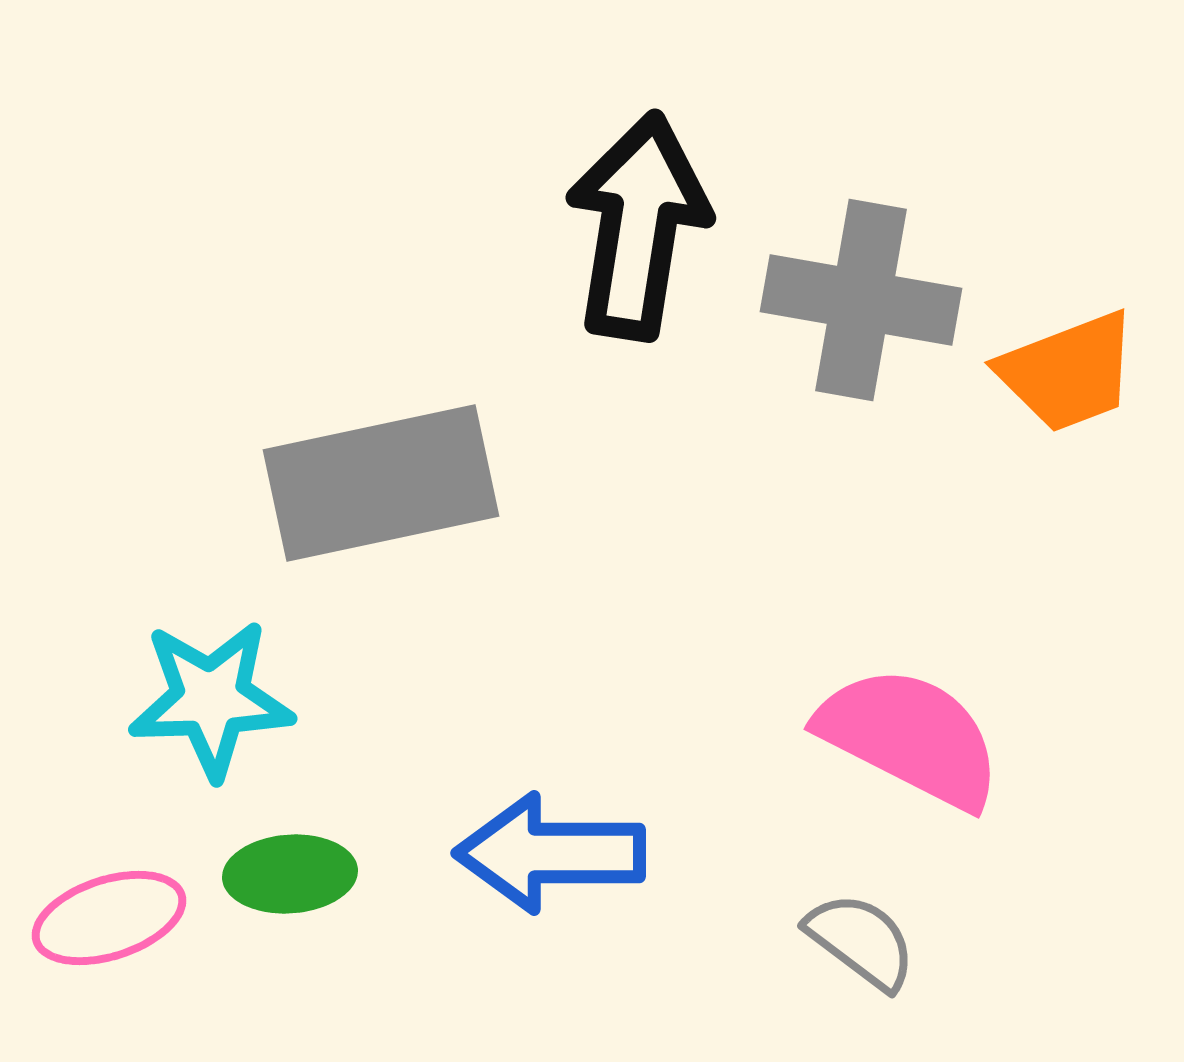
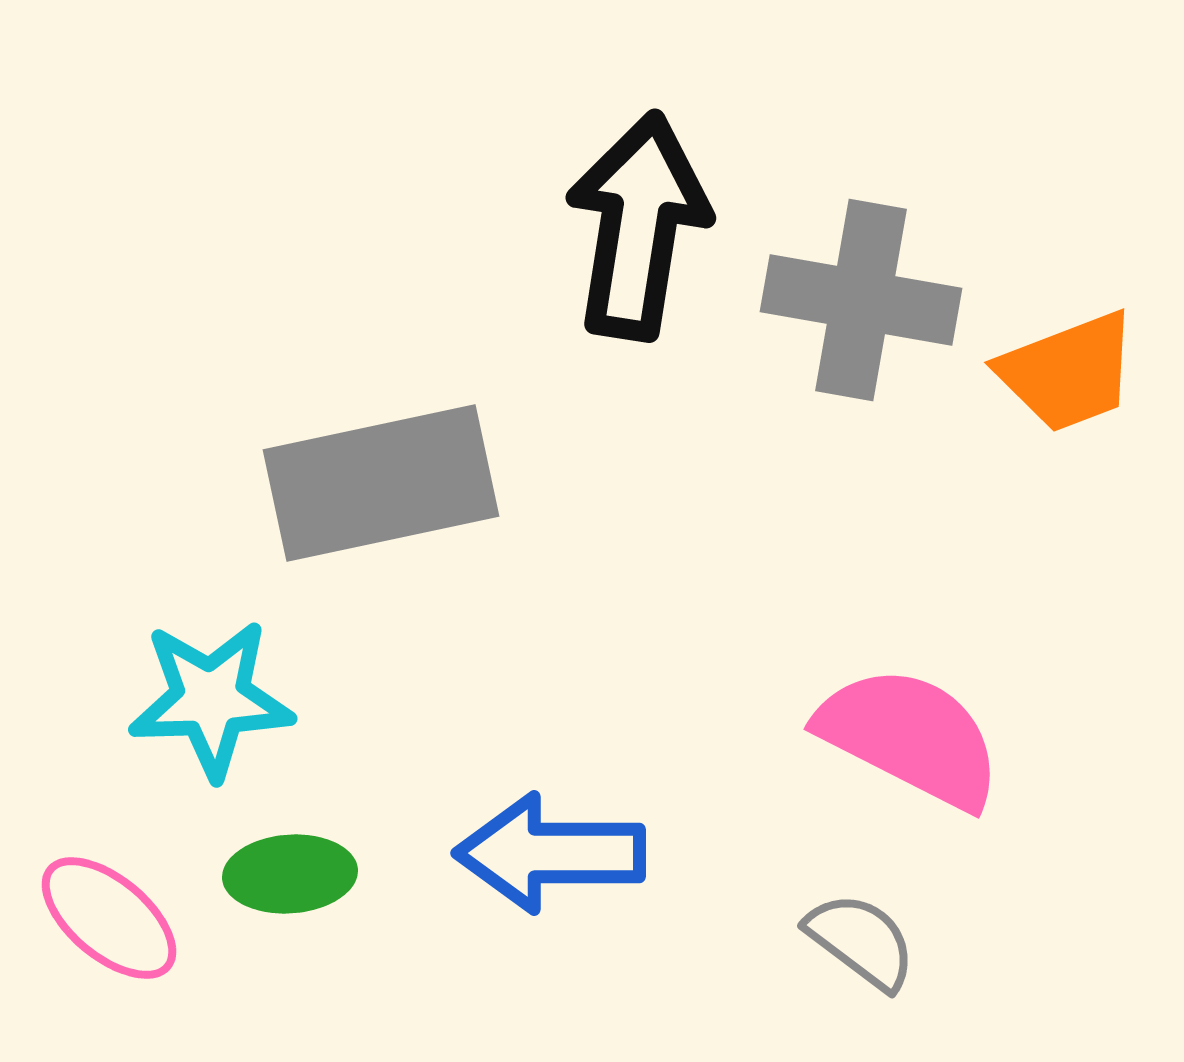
pink ellipse: rotated 58 degrees clockwise
